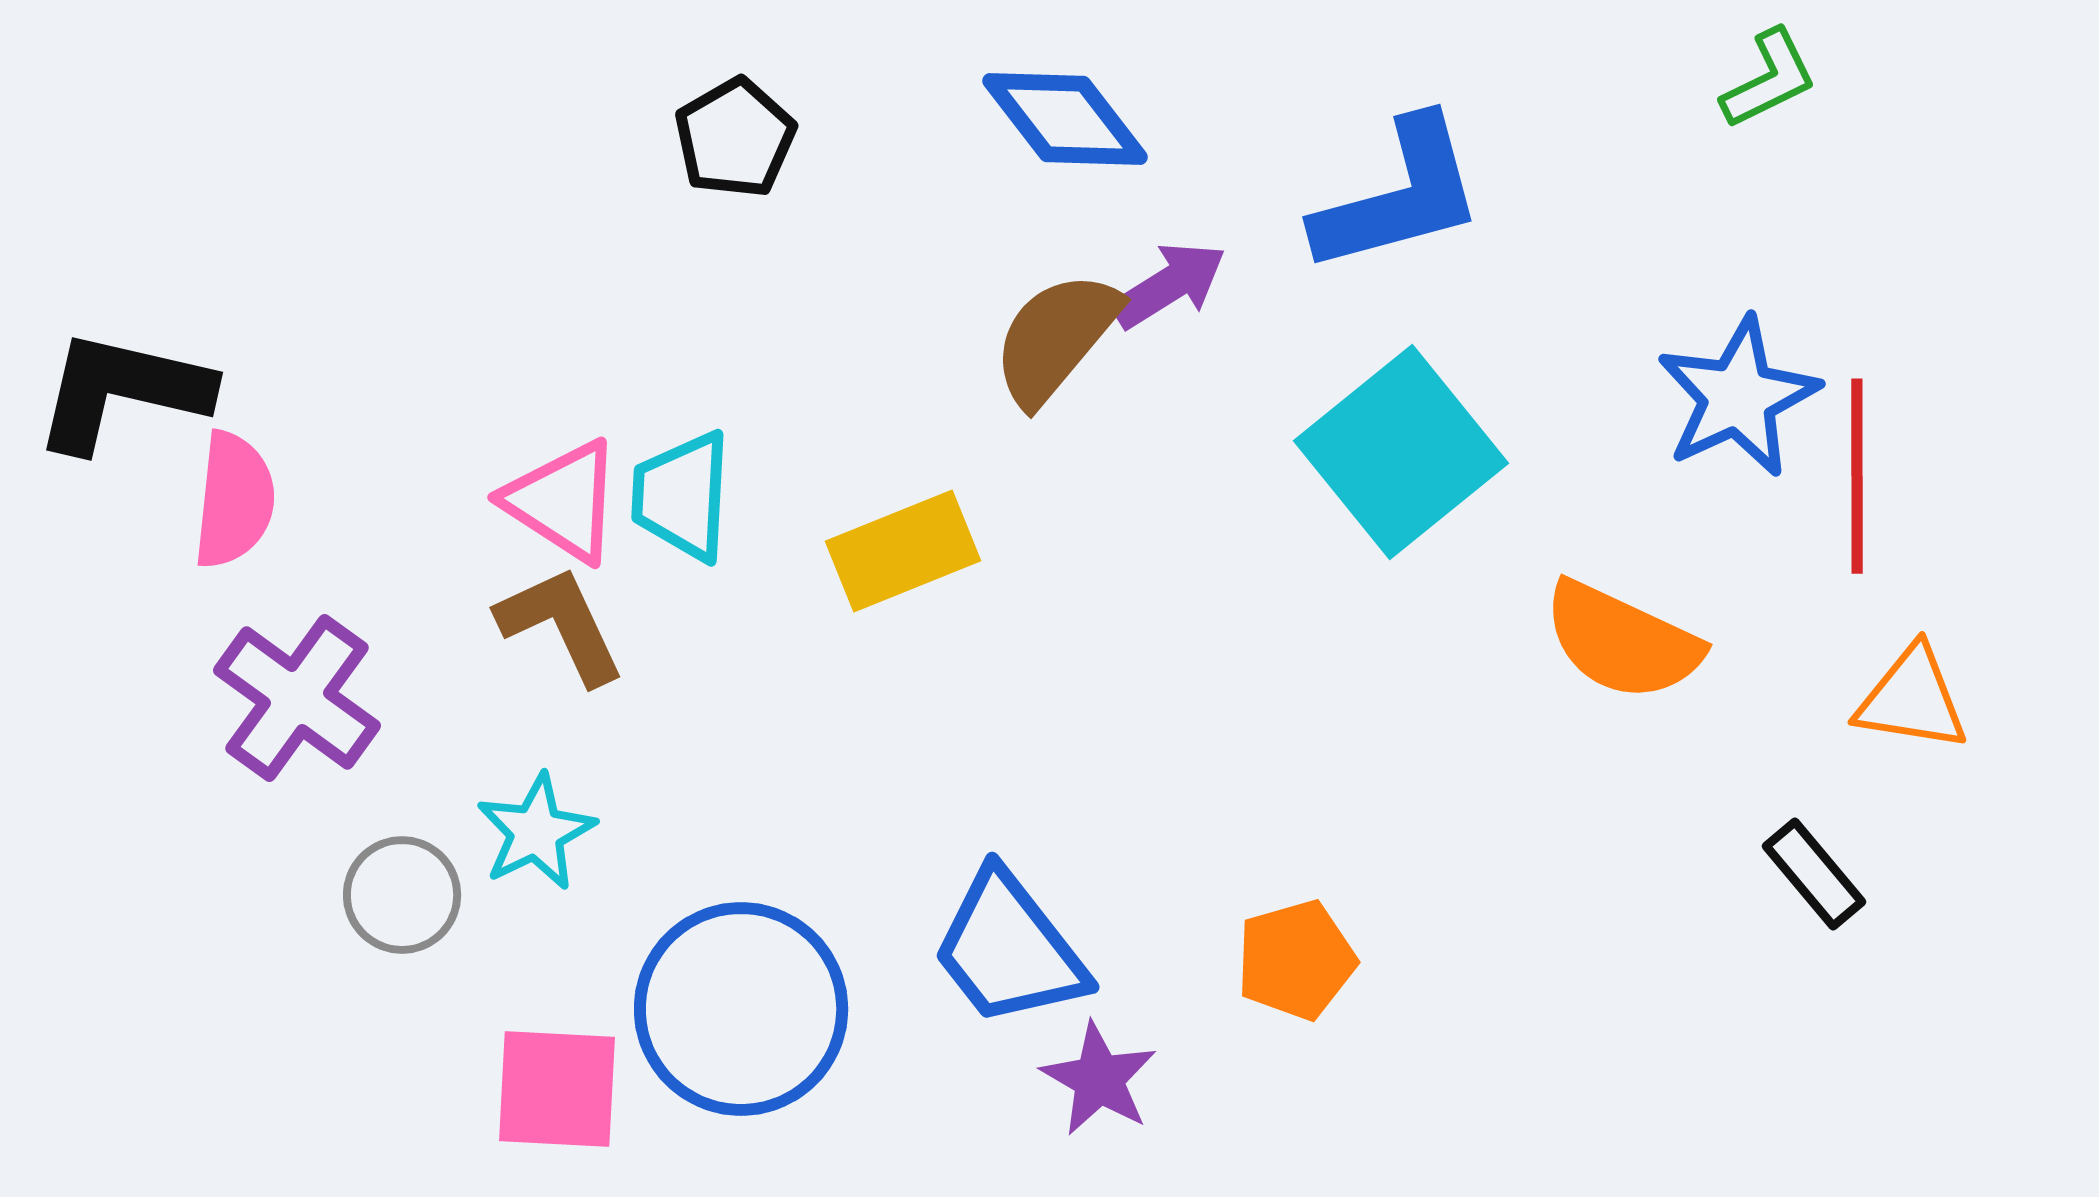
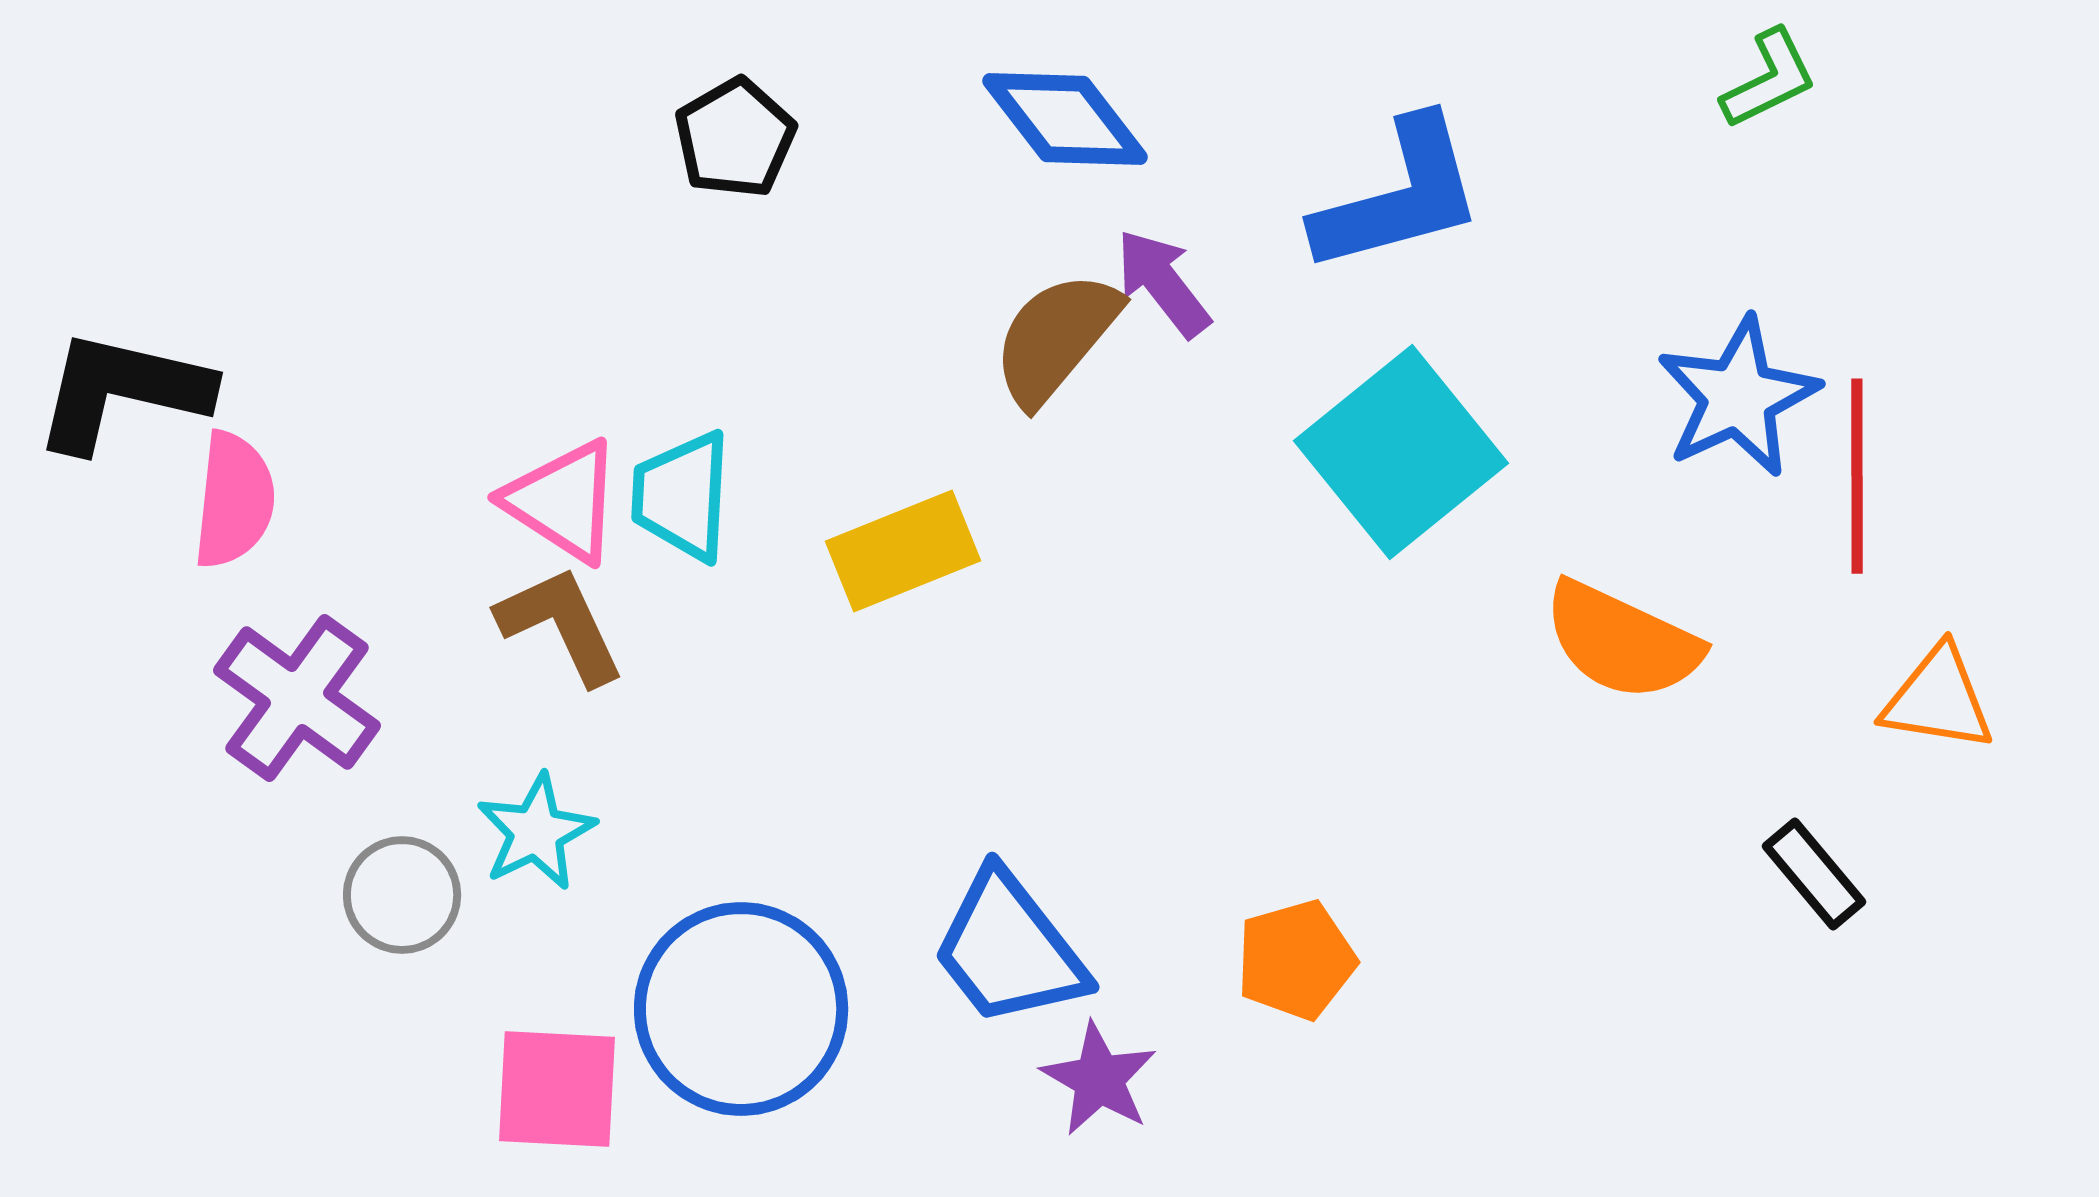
purple arrow: moved 6 px left, 2 px up; rotated 96 degrees counterclockwise
orange triangle: moved 26 px right
